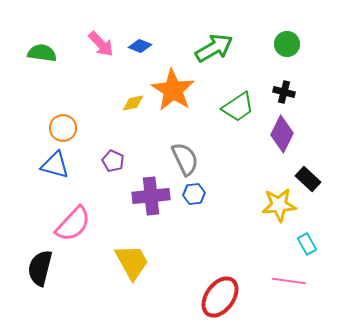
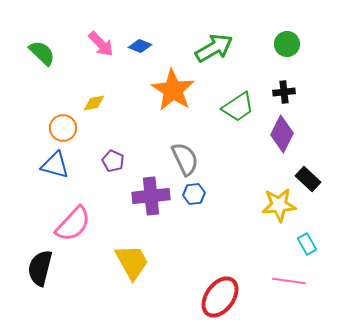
green semicircle: rotated 36 degrees clockwise
black cross: rotated 20 degrees counterclockwise
yellow diamond: moved 39 px left
